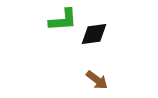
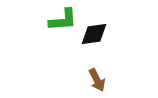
brown arrow: rotated 25 degrees clockwise
